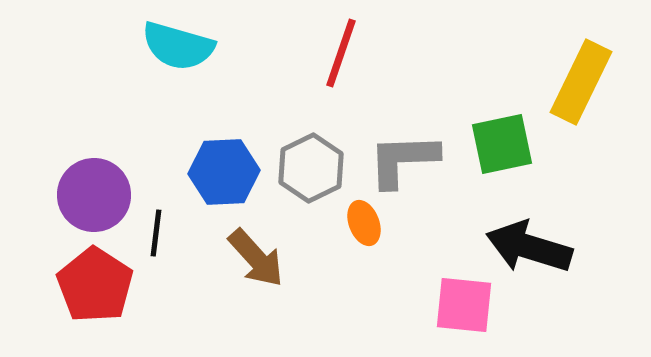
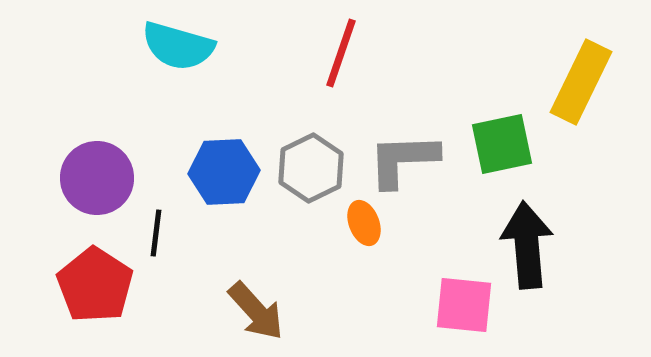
purple circle: moved 3 px right, 17 px up
black arrow: moved 2 px left, 2 px up; rotated 68 degrees clockwise
brown arrow: moved 53 px down
